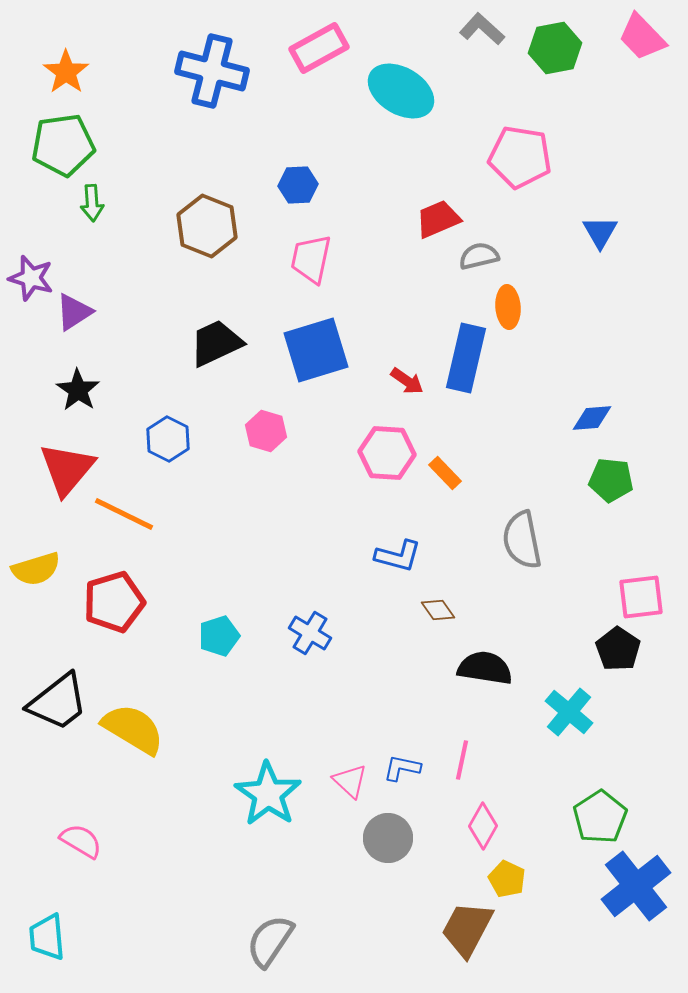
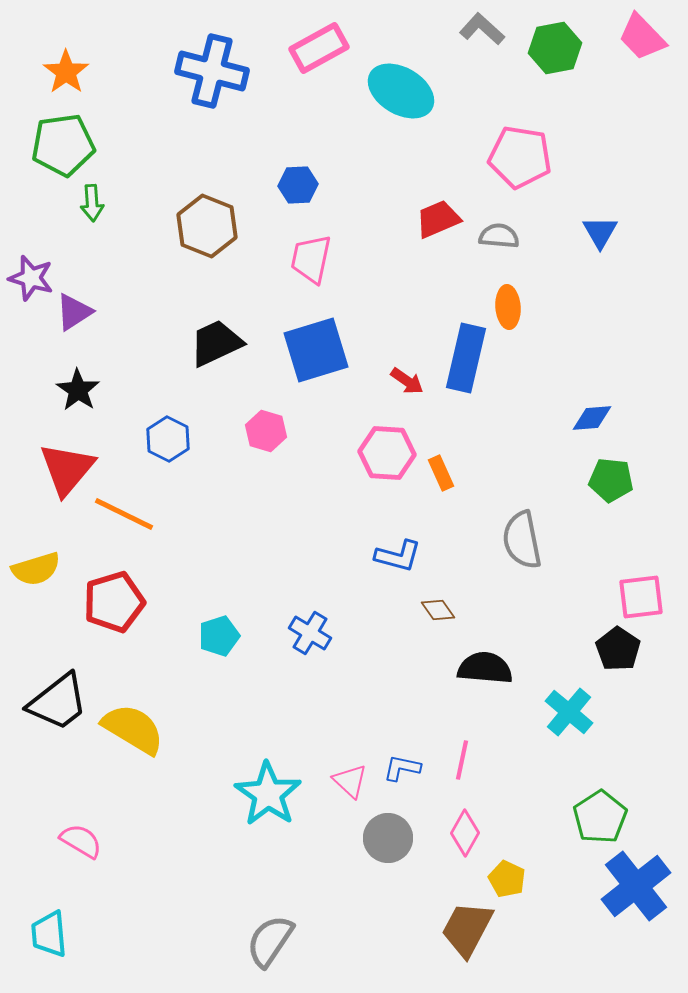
gray semicircle at (479, 256): moved 20 px right, 20 px up; rotated 18 degrees clockwise
orange rectangle at (445, 473): moved 4 px left; rotated 20 degrees clockwise
black semicircle at (485, 668): rotated 4 degrees counterclockwise
pink diamond at (483, 826): moved 18 px left, 7 px down
cyan trapezoid at (47, 937): moved 2 px right, 3 px up
